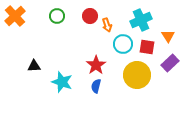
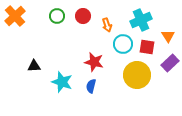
red circle: moved 7 px left
red star: moved 2 px left, 3 px up; rotated 24 degrees counterclockwise
blue semicircle: moved 5 px left
